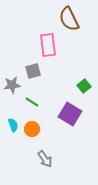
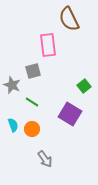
gray star: rotated 30 degrees clockwise
